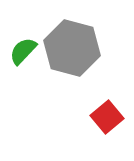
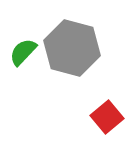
green semicircle: moved 1 px down
